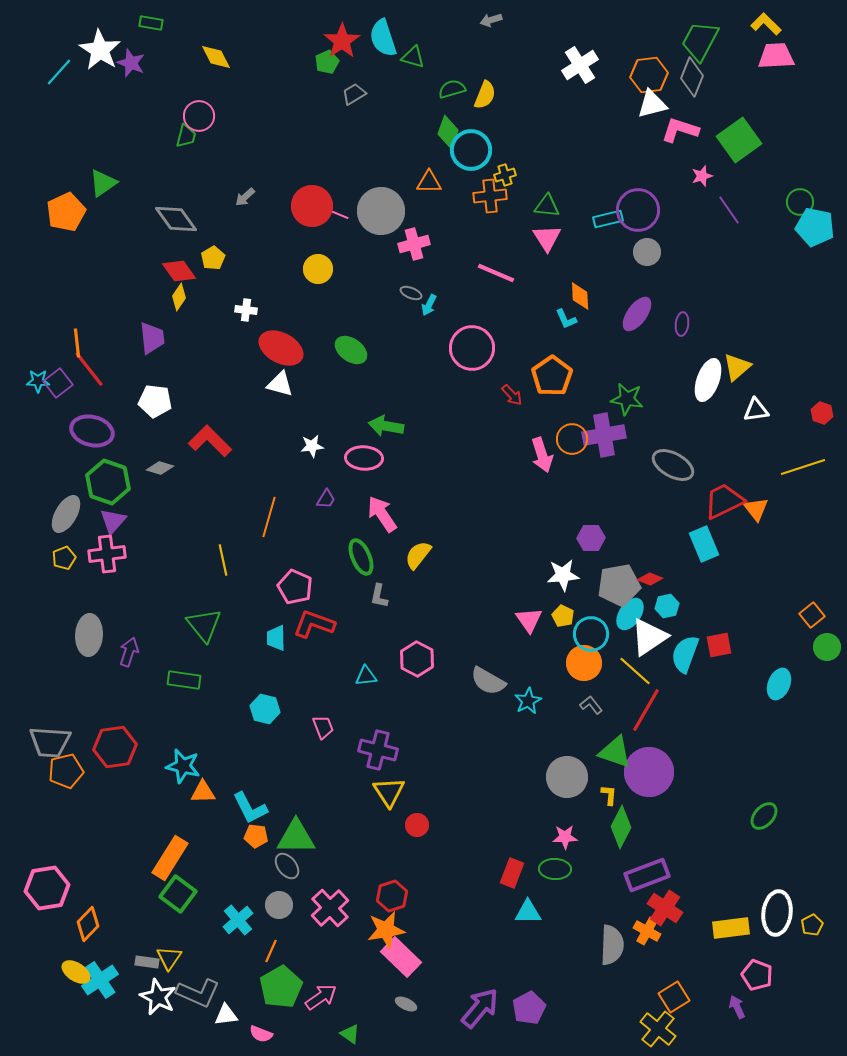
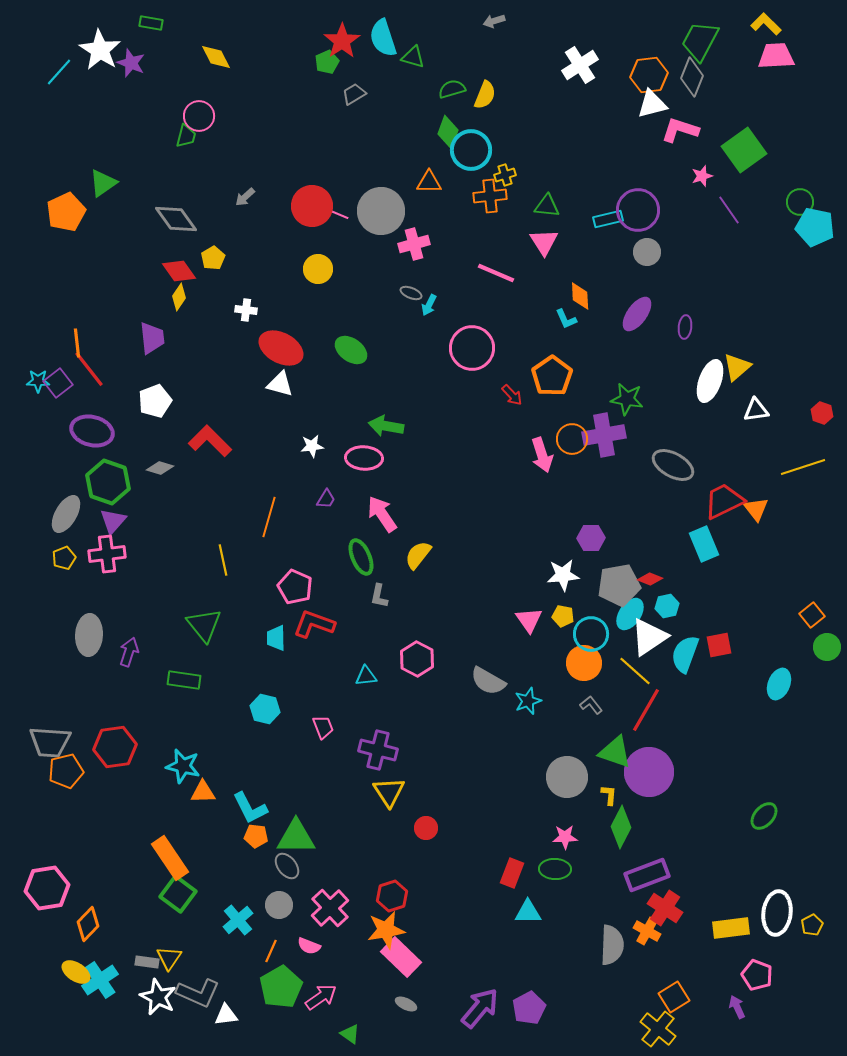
gray arrow at (491, 20): moved 3 px right, 1 px down
green square at (739, 140): moved 5 px right, 10 px down
pink triangle at (547, 238): moved 3 px left, 4 px down
purple ellipse at (682, 324): moved 3 px right, 3 px down
white ellipse at (708, 380): moved 2 px right, 1 px down
white pentagon at (155, 401): rotated 28 degrees counterclockwise
yellow pentagon at (563, 616): rotated 15 degrees counterclockwise
cyan star at (528, 701): rotated 8 degrees clockwise
red circle at (417, 825): moved 9 px right, 3 px down
orange rectangle at (170, 858): rotated 66 degrees counterclockwise
pink semicircle at (261, 1034): moved 48 px right, 88 px up
